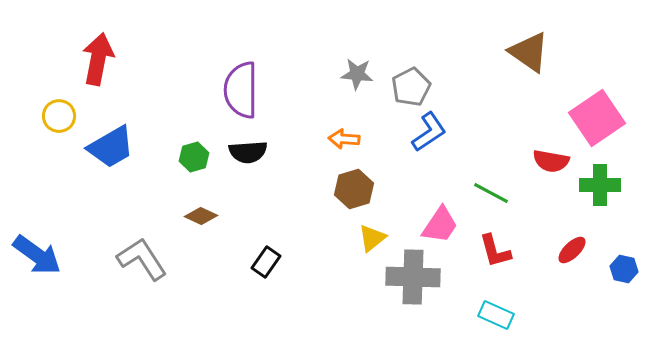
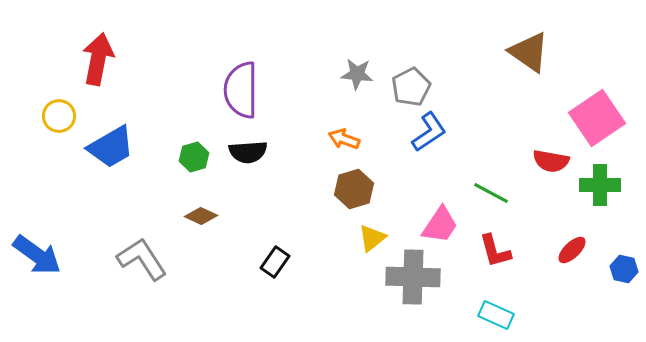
orange arrow: rotated 16 degrees clockwise
black rectangle: moved 9 px right
